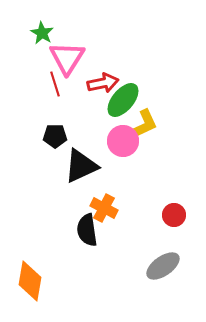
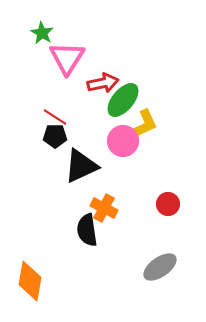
red line: moved 33 px down; rotated 40 degrees counterclockwise
red circle: moved 6 px left, 11 px up
gray ellipse: moved 3 px left, 1 px down
